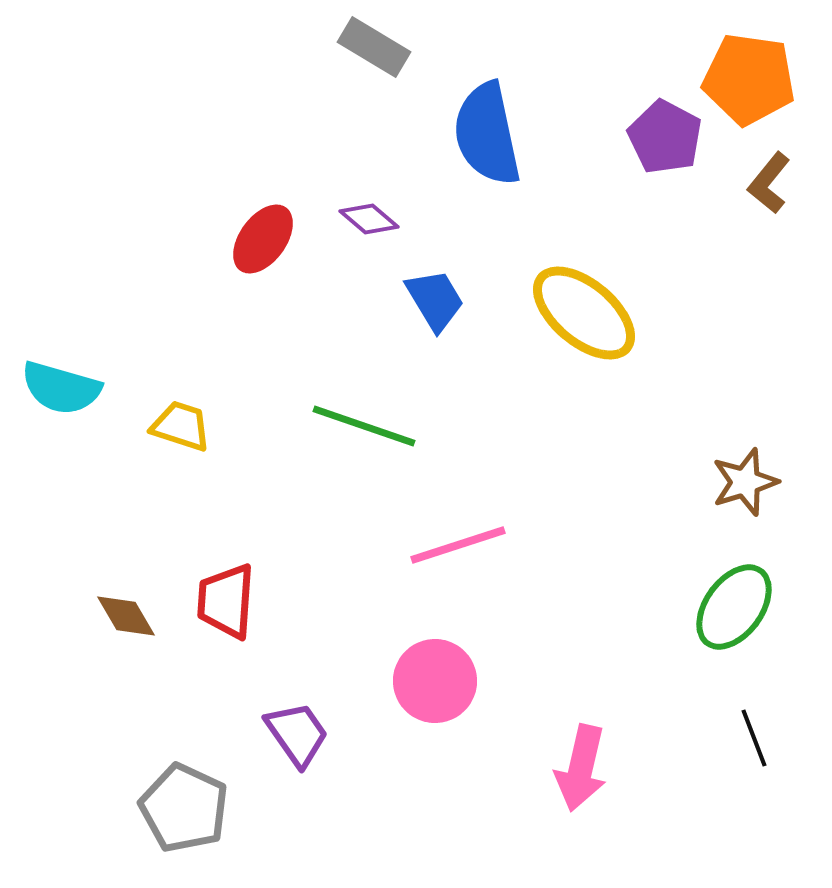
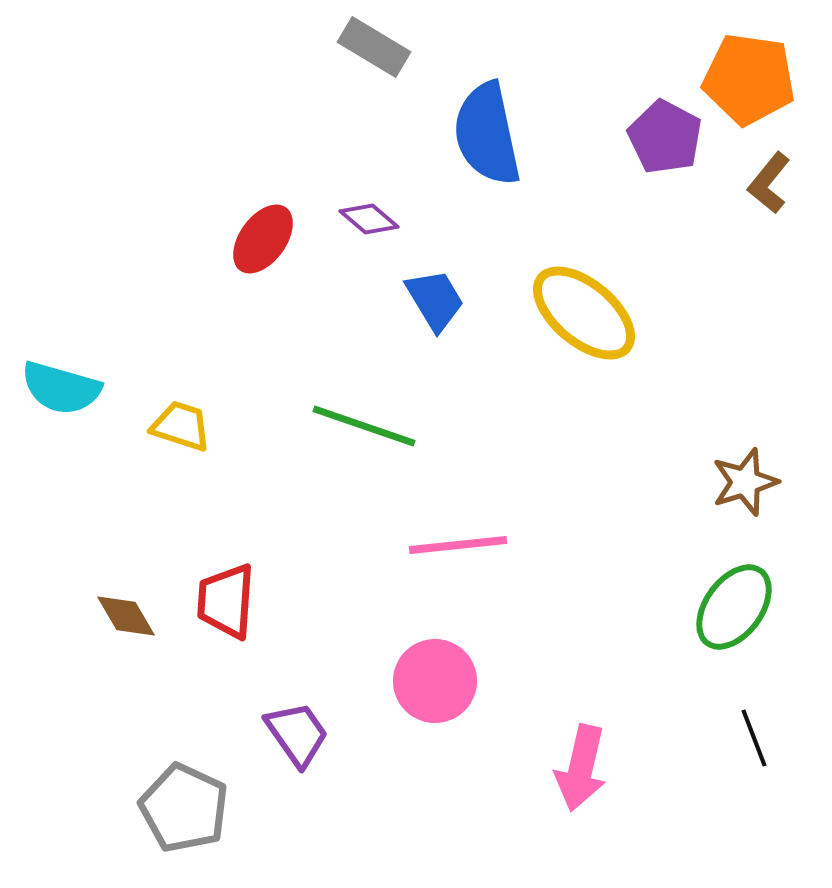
pink line: rotated 12 degrees clockwise
